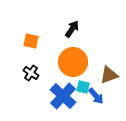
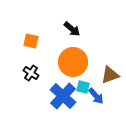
black arrow: rotated 96 degrees clockwise
brown triangle: moved 1 px right
